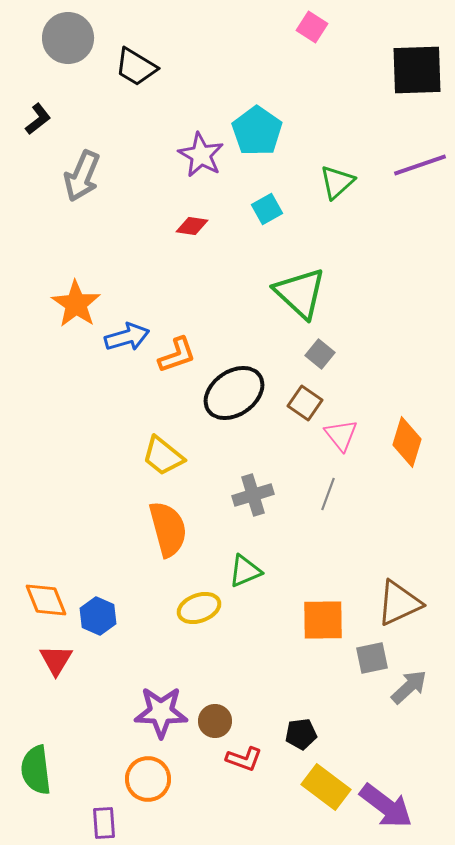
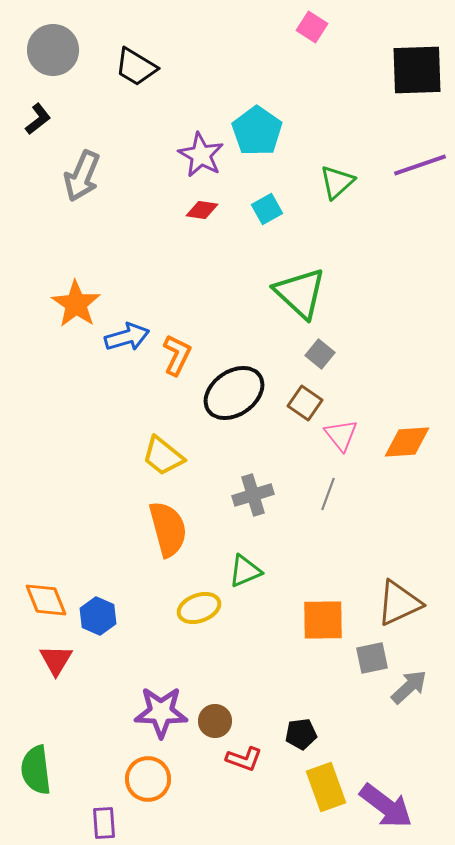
gray circle at (68, 38): moved 15 px left, 12 px down
red diamond at (192, 226): moved 10 px right, 16 px up
orange L-shape at (177, 355): rotated 45 degrees counterclockwise
orange diamond at (407, 442): rotated 69 degrees clockwise
yellow rectangle at (326, 787): rotated 33 degrees clockwise
